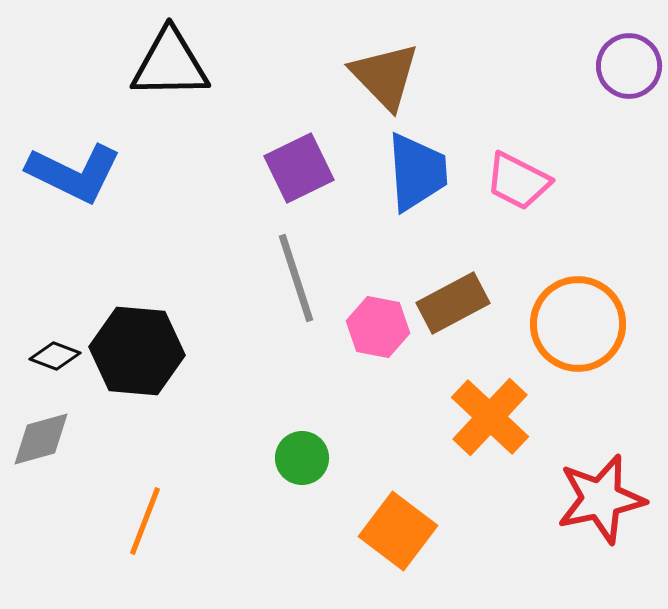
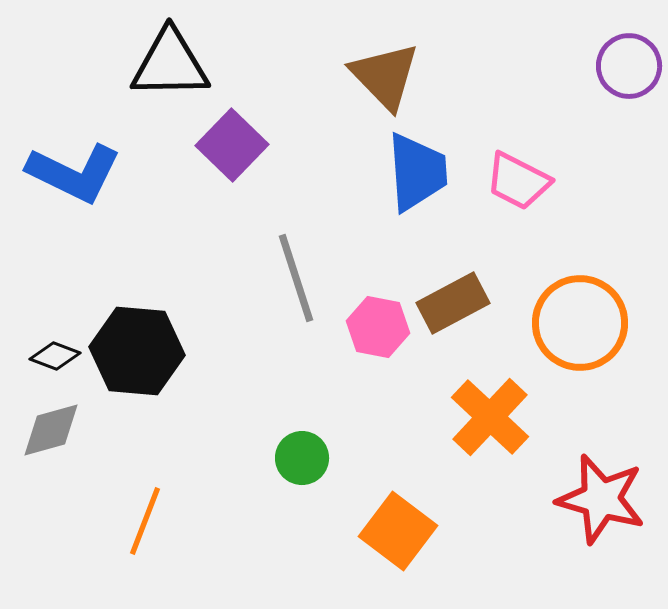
purple square: moved 67 px left, 23 px up; rotated 20 degrees counterclockwise
orange circle: moved 2 px right, 1 px up
gray diamond: moved 10 px right, 9 px up
red star: rotated 28 degrees clockwise
